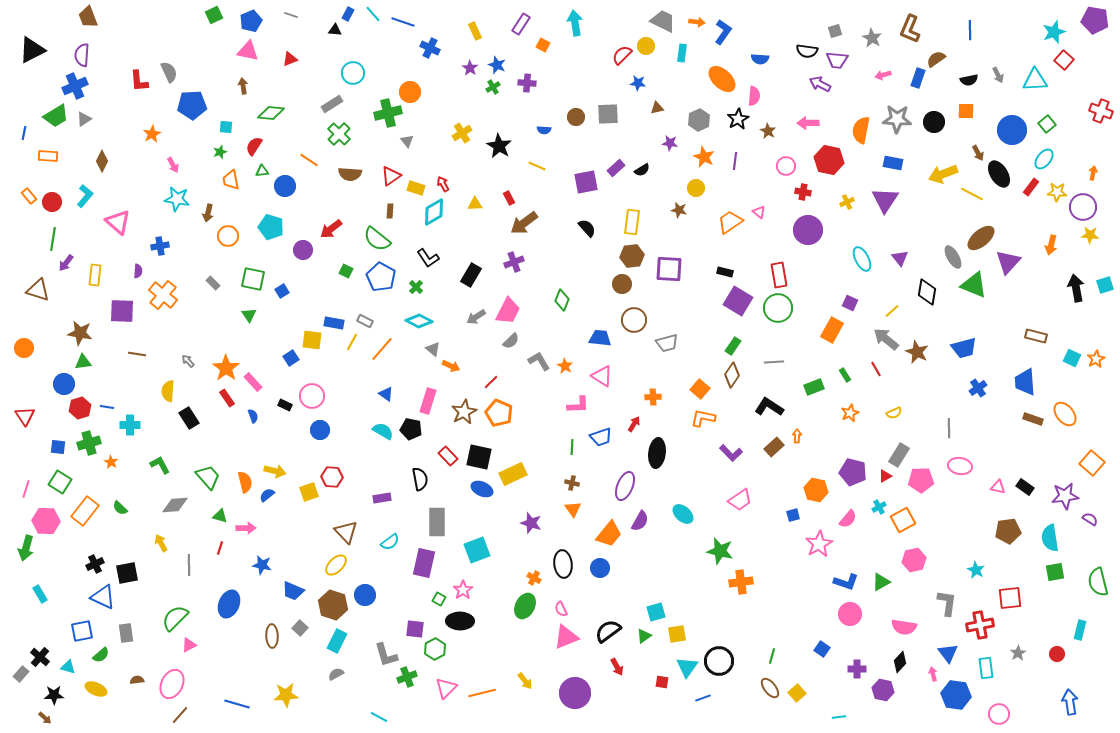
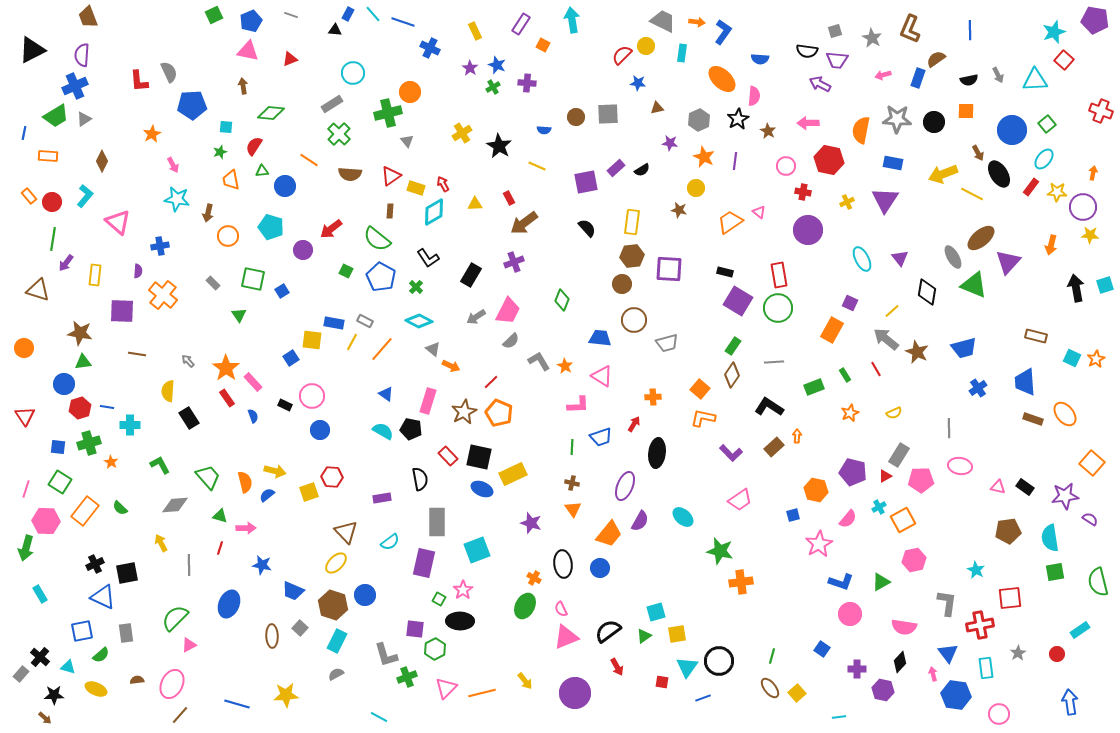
cyan arrow at (575, 23): moved 3 px left, 3 px up
green triangle at (249, 315): moved 10 px left
cyan ellipse at (683, 514): moved 3 px down
yellow ellipse at (336, 565): moved 2 px up
blue L-shape at (846, 582): moved 5 px left
cyan rectangle at (1080, 630): rotated 42 degrees clockwise
